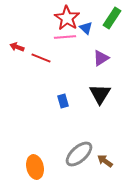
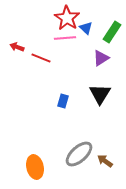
green rectangle: moved 14 px down
pink line: moved 1 px down
blue rectangle: rotated 32 degrees clockwise
